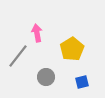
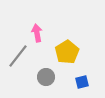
yellow pentagon: moved 5 px left, 3 px down
